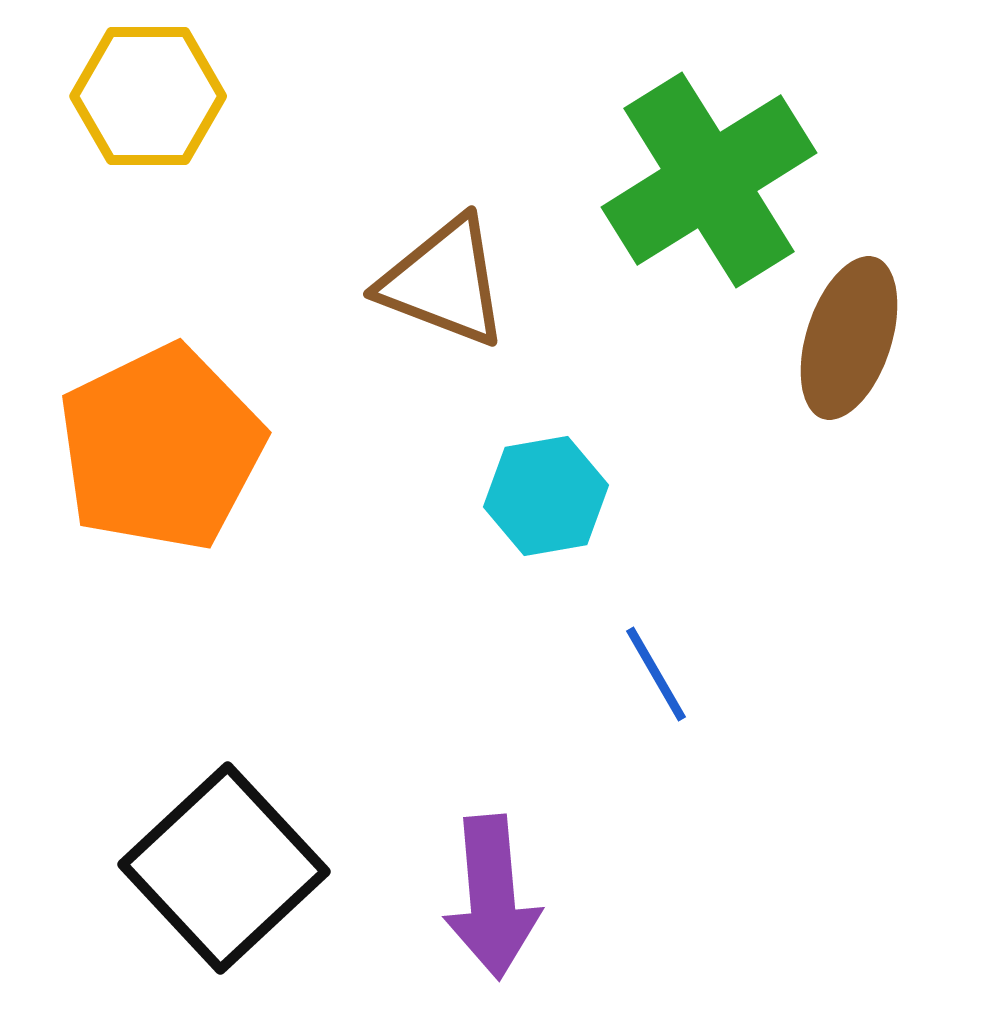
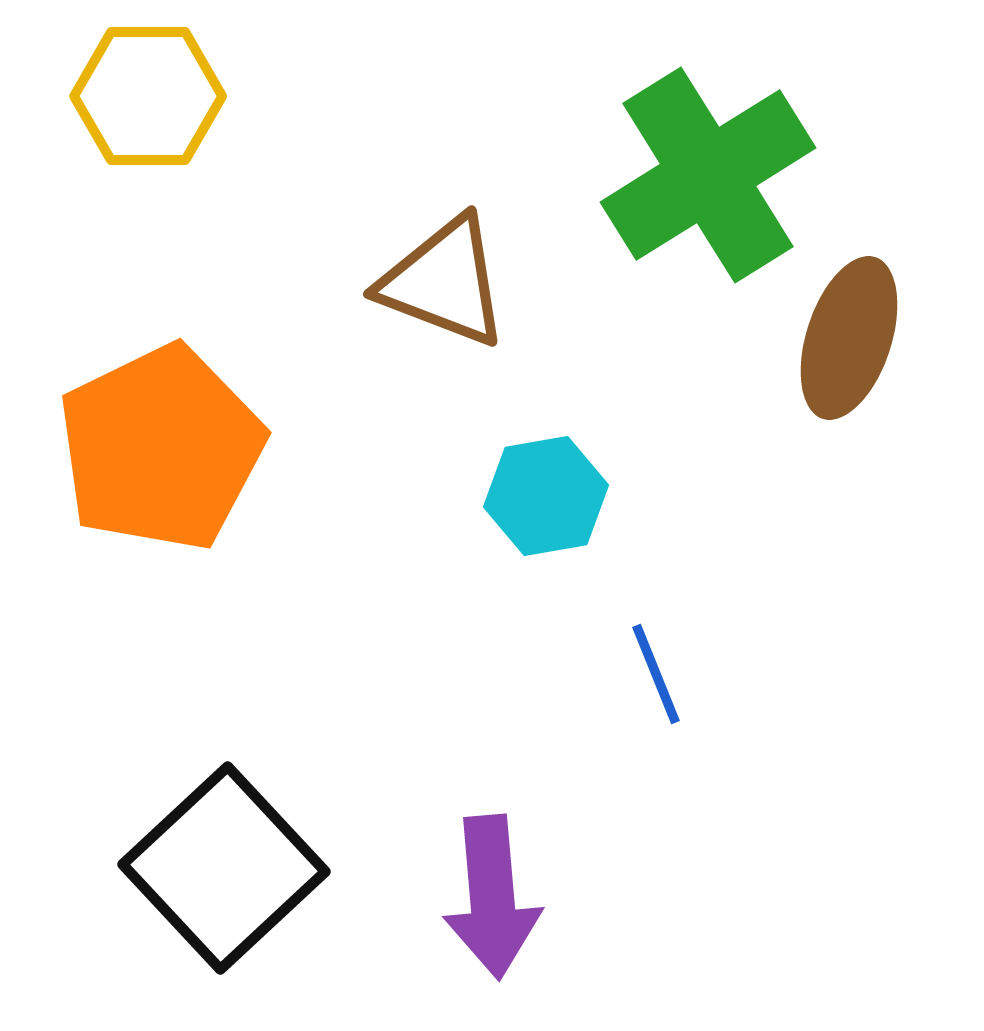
green cross: moved 1 px left, 5 px up
blue line: rotated 8 degrees clockwise
